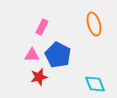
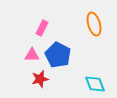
pink rectangle: moved 1 px down
red star: moved 1 px right, 2 px down
